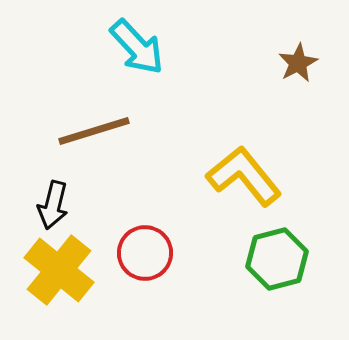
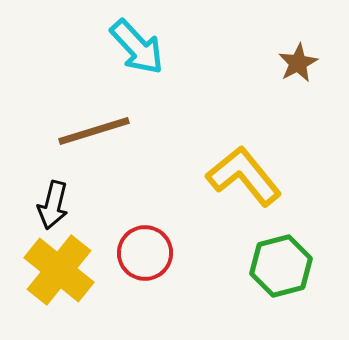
green hexagon: moved 4 px right, 7 px down
